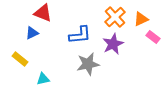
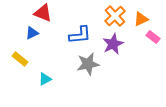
orange cross: moved 1 px up
cyan triangle: moved 2 px right; rotated 16 degrees counterclockwise
